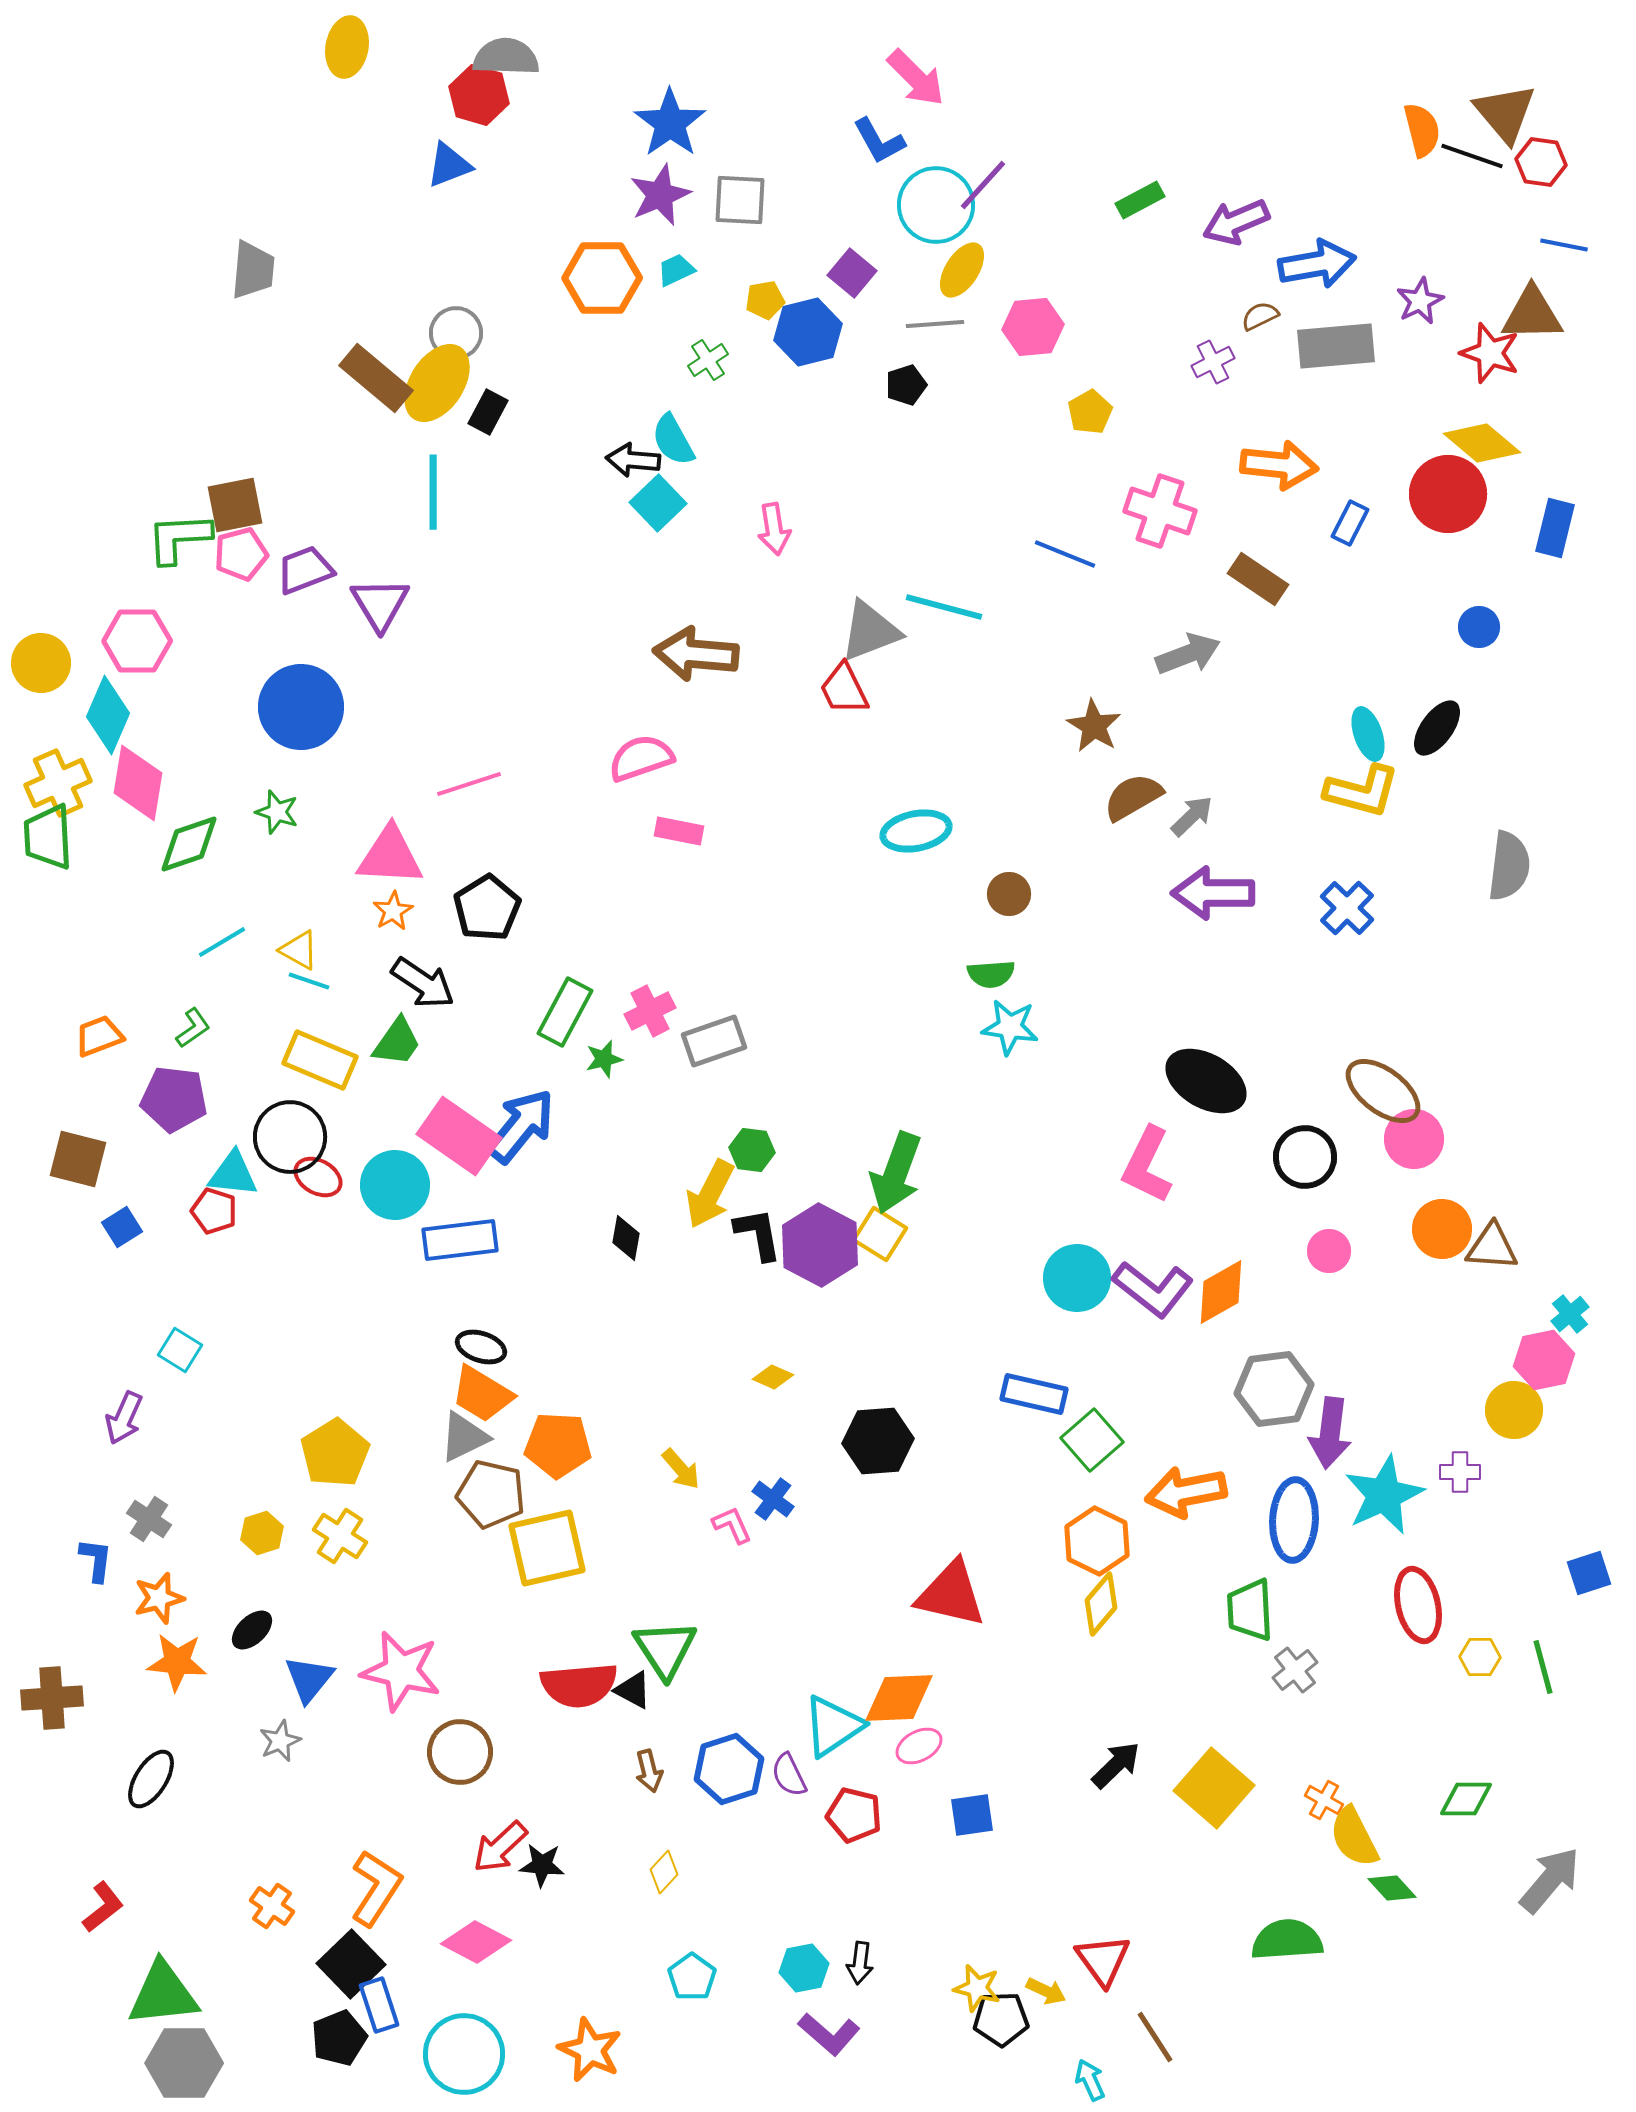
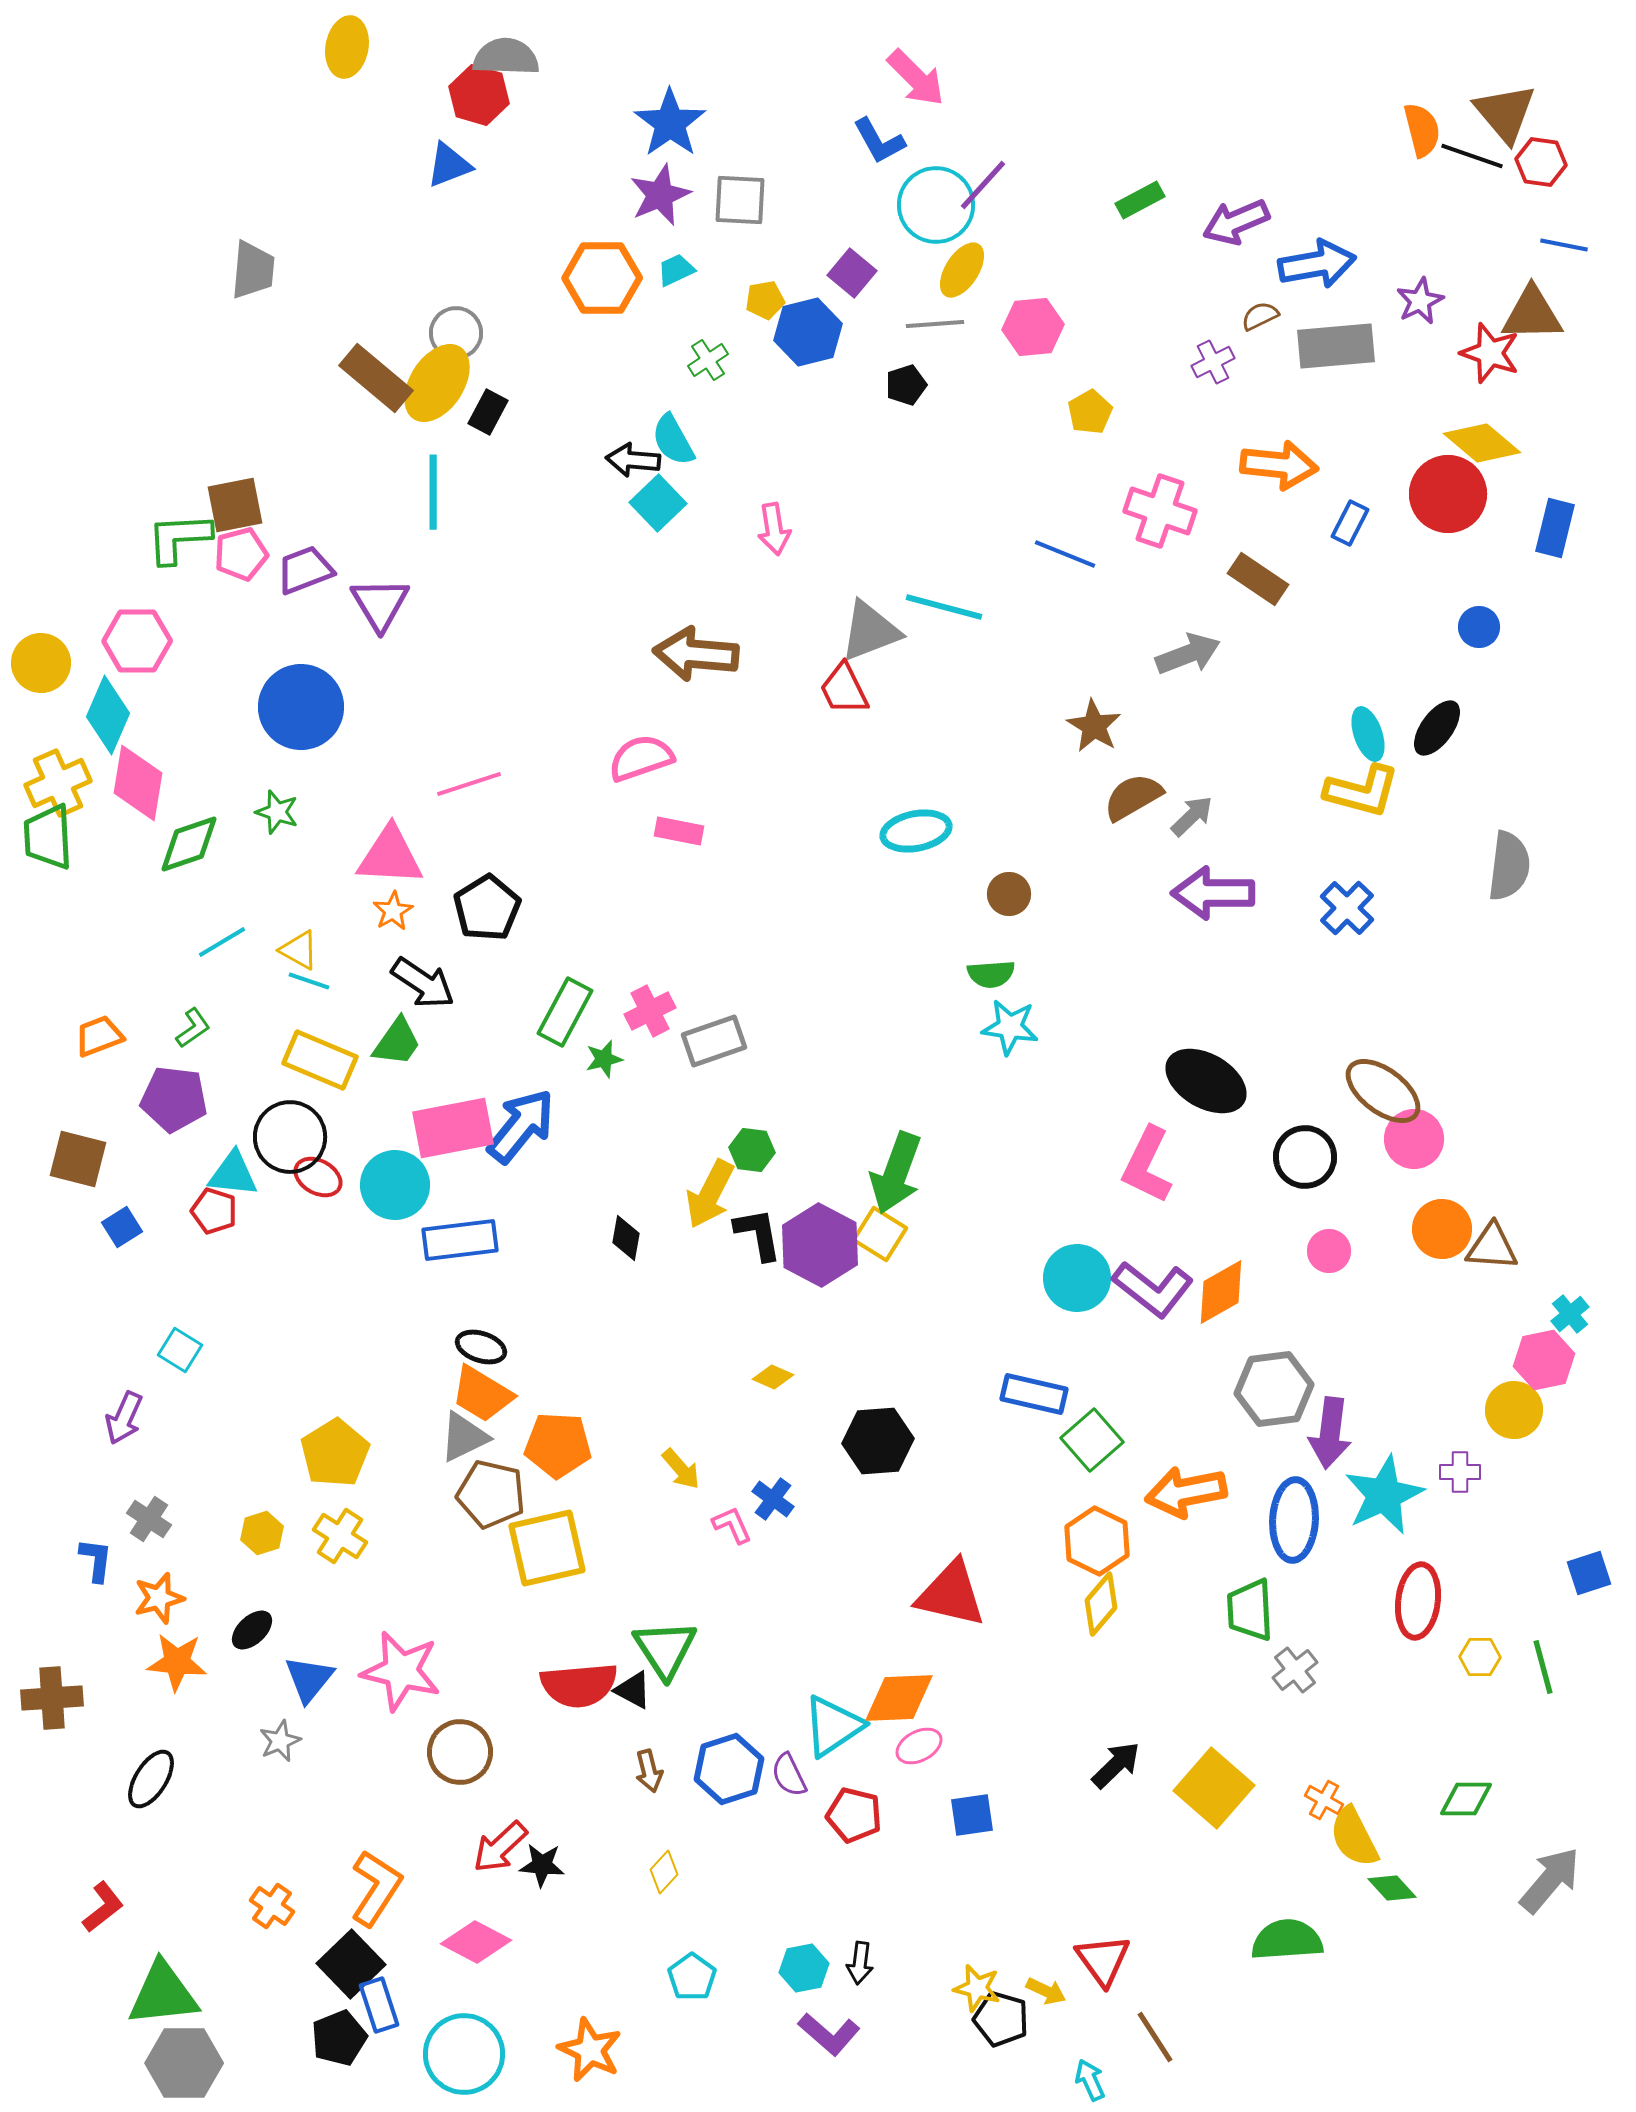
pink rectangle at (459, 1136): moved 6 px left, 8 px up; rotated 46 degrees counterclockwise
red ellipse at (1418, 1605): moved 4 px up; rotated 20 degrees clockwise
black pentagon at (1001, 2019): rotated 18 degrees clockwise
